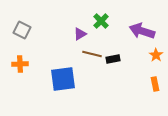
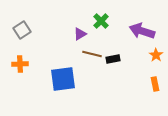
gray square: rotated 30 degrees clockwise
